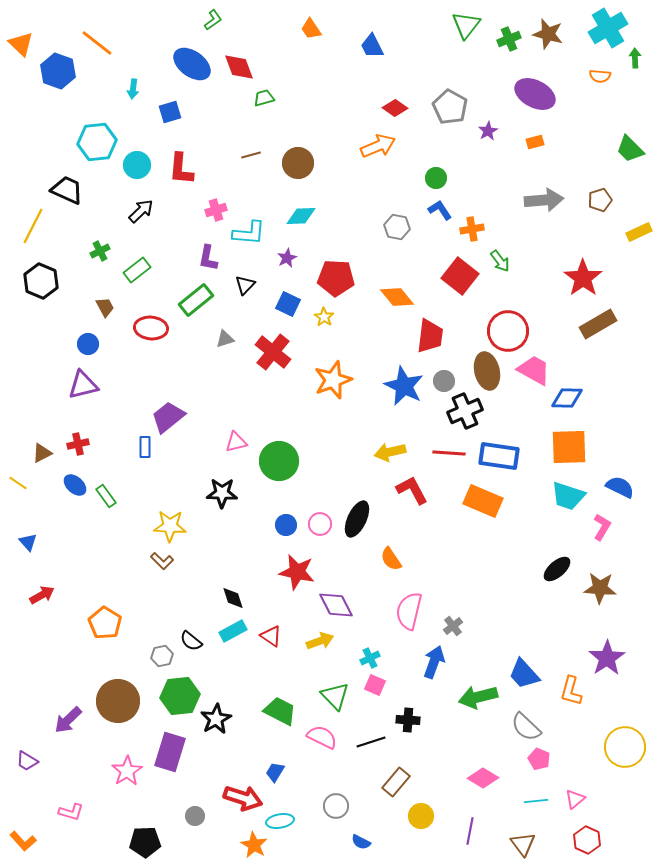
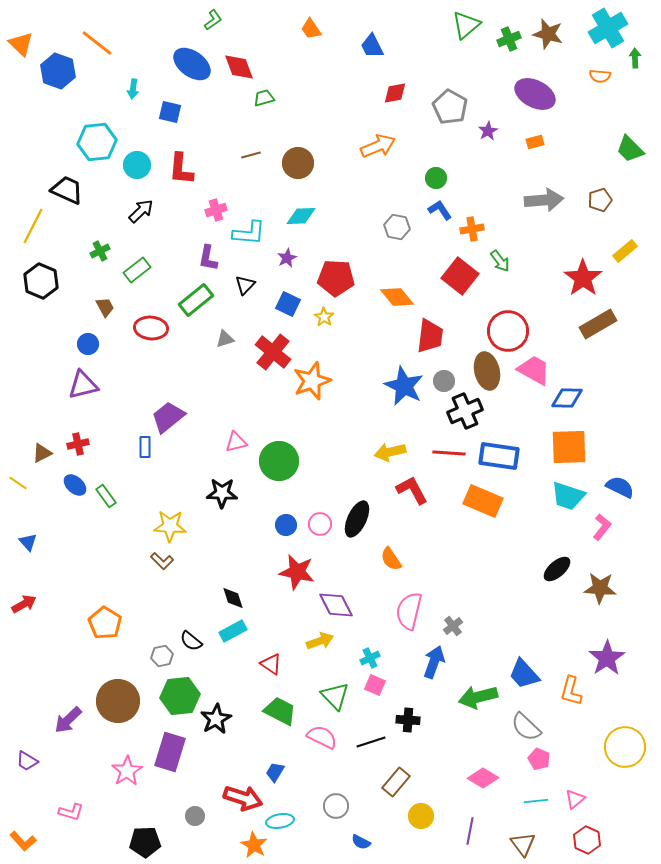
green triangle at (466, 25): rotated 12 degrees clockwise
red diamond at (395, 108): moved 15 px up; rotated 45 degrees counterclockwise
blue square at (170, 112): rotated 30 degrees clockwise
yellow rectangle at (639, 232): moved 14 px left, 19 px down; rotated 15 degrees counterclockwise
orange star at (333, 380): moved 21 px left, 1 px down
pink L-shape at (602, 527): rotated 8 degrees clockwise
red arrow at (42, 595): moved 18 px left, 9 px down
red triangle at (271, 636): moved 28 px down
